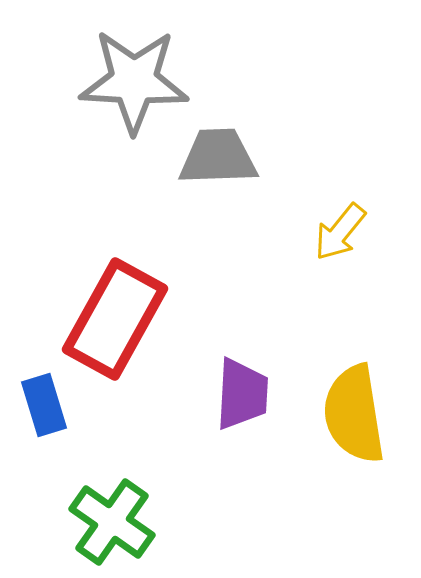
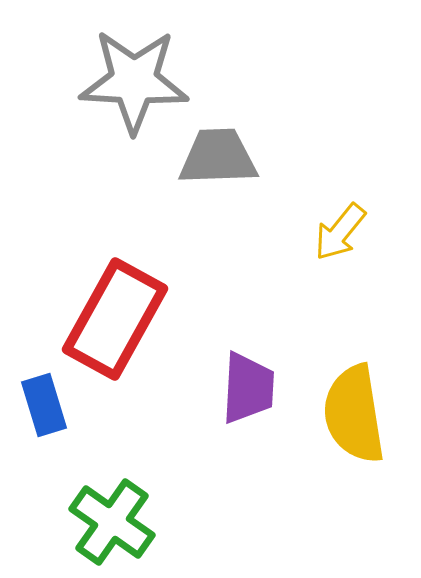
purple trapezoid: moved 6 px right, 6 px up
